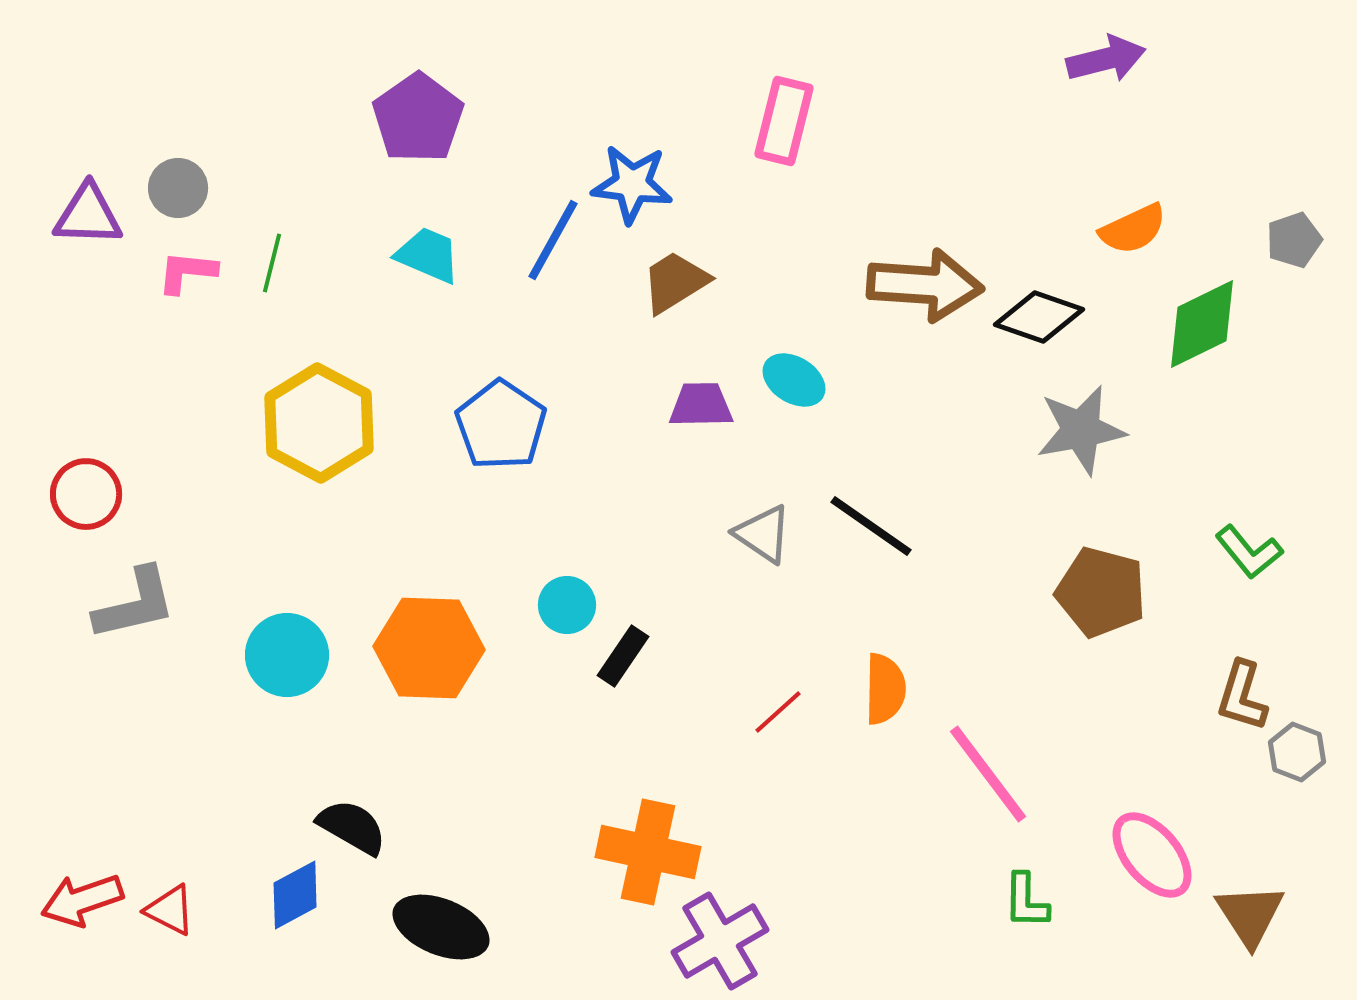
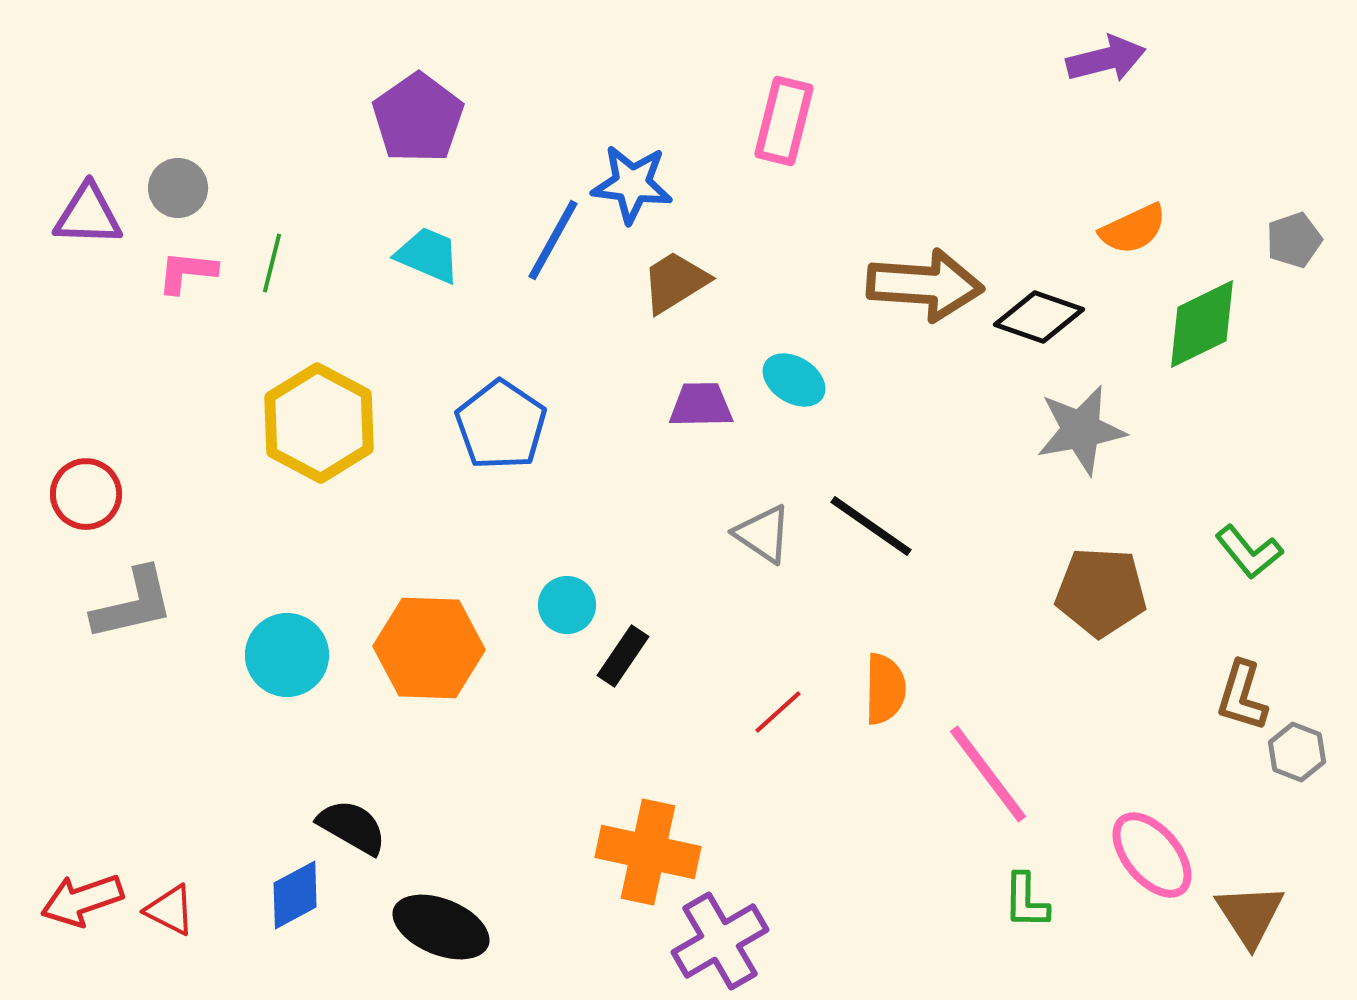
brown pentagon at (1101, 592): rotated 12 degrees counterclockwise
gray L-shape at (135, 604): moved 2 px left
